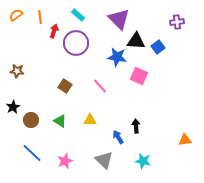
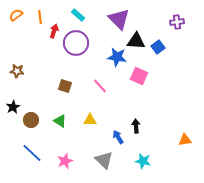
brown square: rotated 16 degrees counterclockwise
